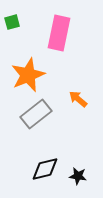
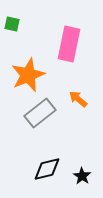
green square: moved 2 px down; rotated 28 degrees clockwise
pink rectangle: moved 10 px right, 11 px down
gray rectangle: moved 4 px right, 1 px up
black diamond: moved 2 px right
black star: moved 4 px right; rotated 24 degrees clockwise
